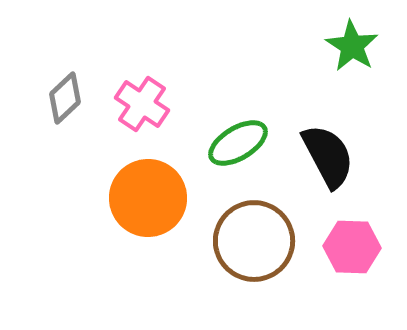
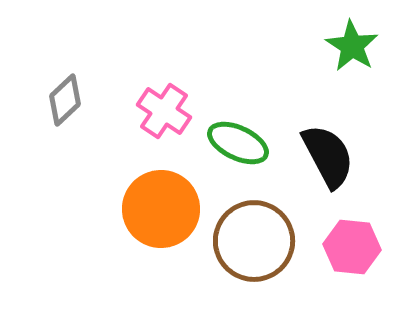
gray diamond: moved 2 px down
pink cross: moved 22 px right, 7 px down
green ellipse: rotated 56 degrees clockwise
orange circle: moved 13 px right, 11 px down
pink hexagon: rotated 4 degrees clockwise
